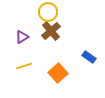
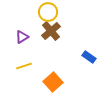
orange square: moved 5 px left, 9 px down
